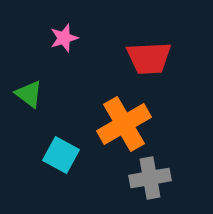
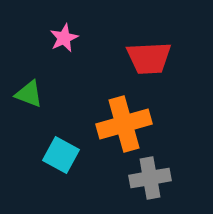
pink star: rotated 8 degrees counterclockwise
green triangle: rotated 16 degrees counterclockwise
orange cross: rotated 14 degrees clockwise
